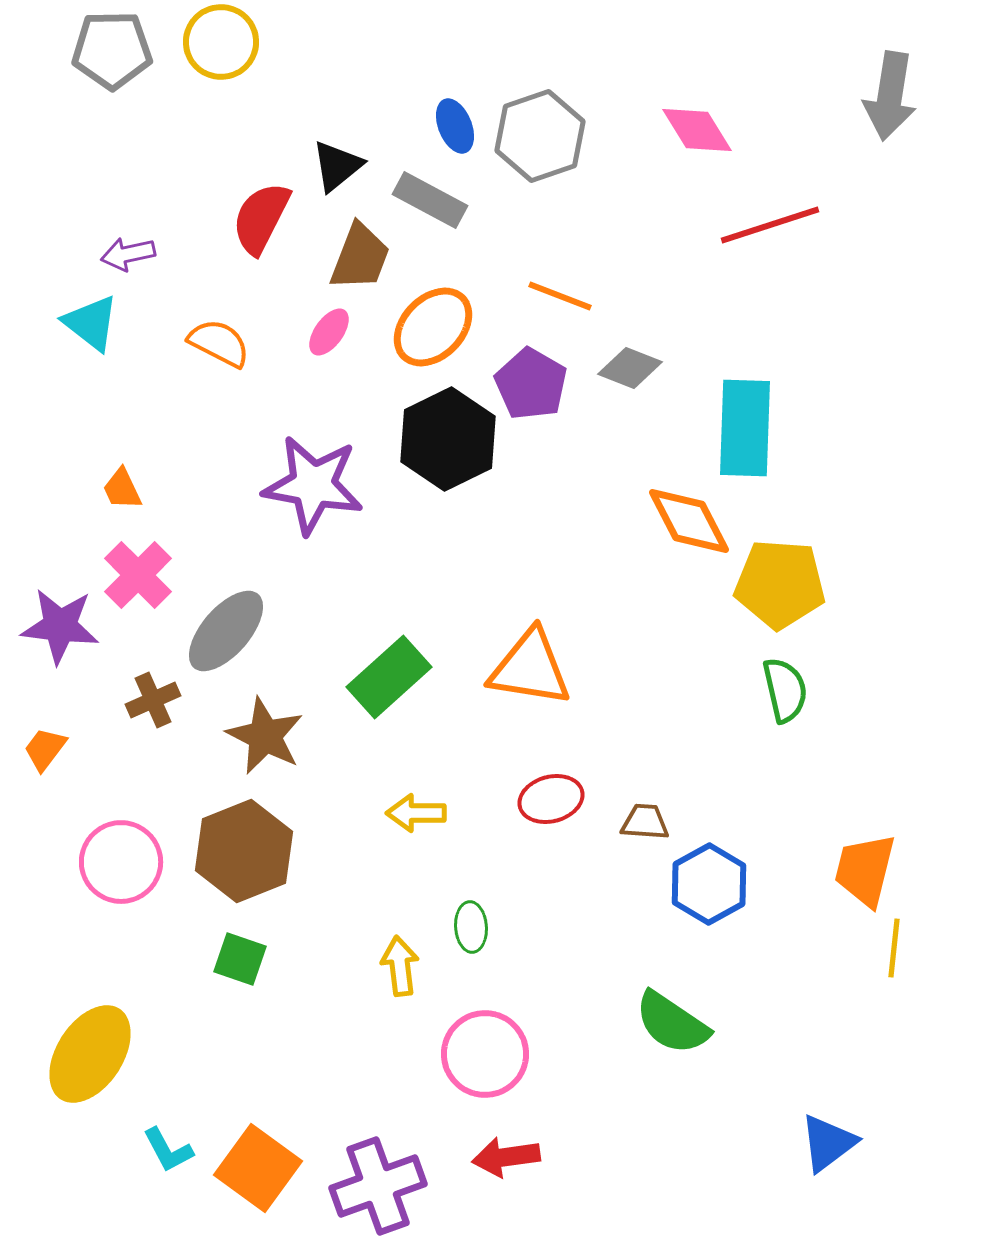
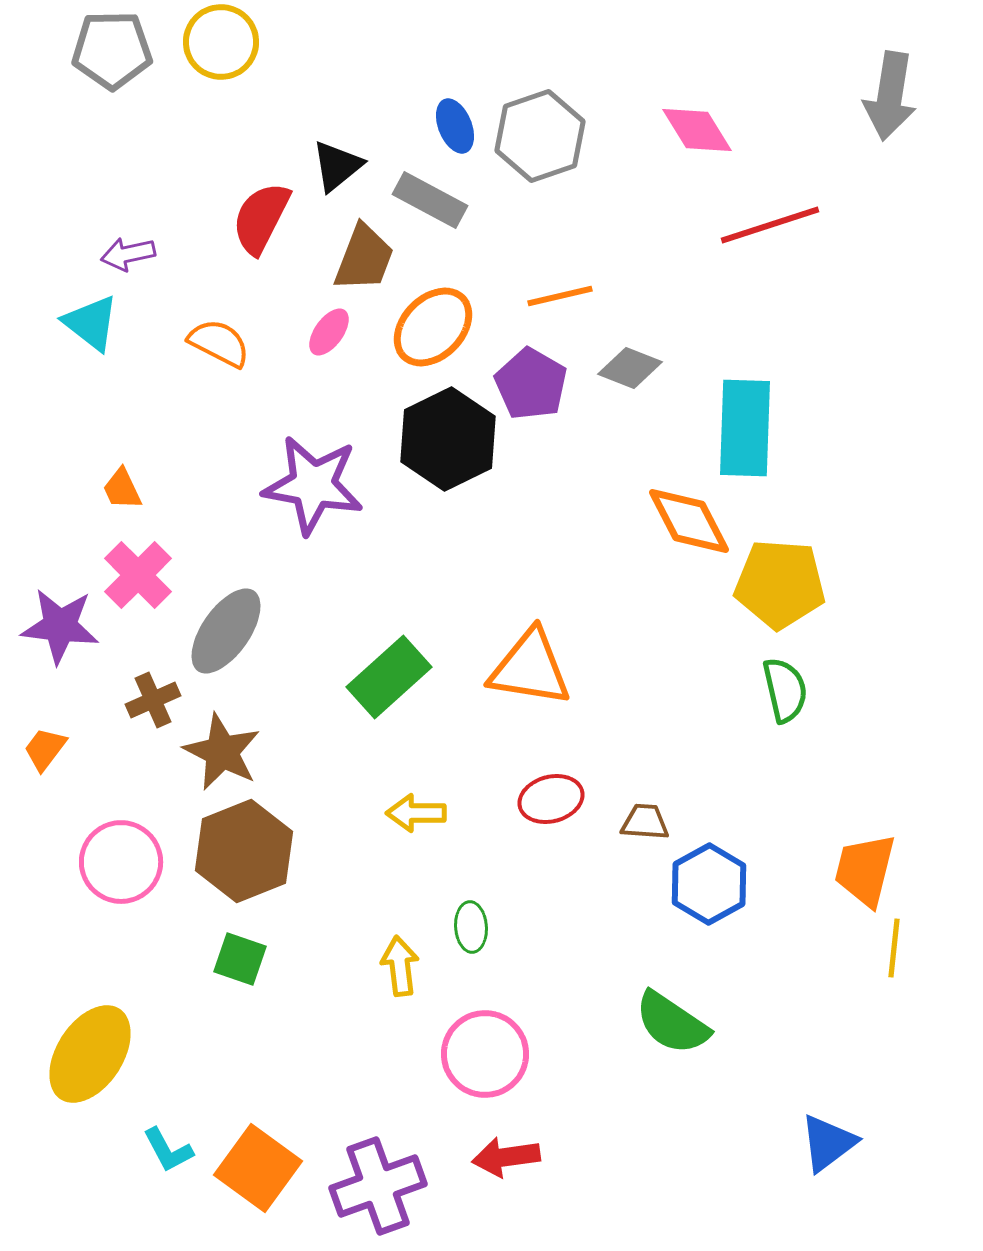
brown trapezoid at (360, 257): moved 4 px right, 1 px down
orange line at (560, 296): rotated 34 degrees counterclockwise
gray ellipse at (226, 631): rotated 6 degrees counterclockwise
brown star at (265, 736): moved 43 px left, 16 px down
